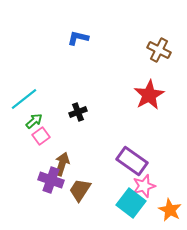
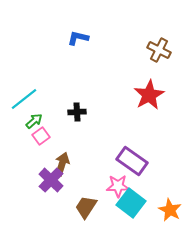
black cross: moved 1 px left; rotated 18 degrees clockwise
purple cross: rotated 25 degrees clockwise
pink star: moved 26 px left; rotated 15 degrees clockwise
brown trapezoid: moved 6 px right, 17 px down
